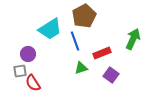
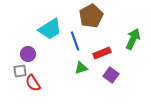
brown pentagon: moved 7 px right
